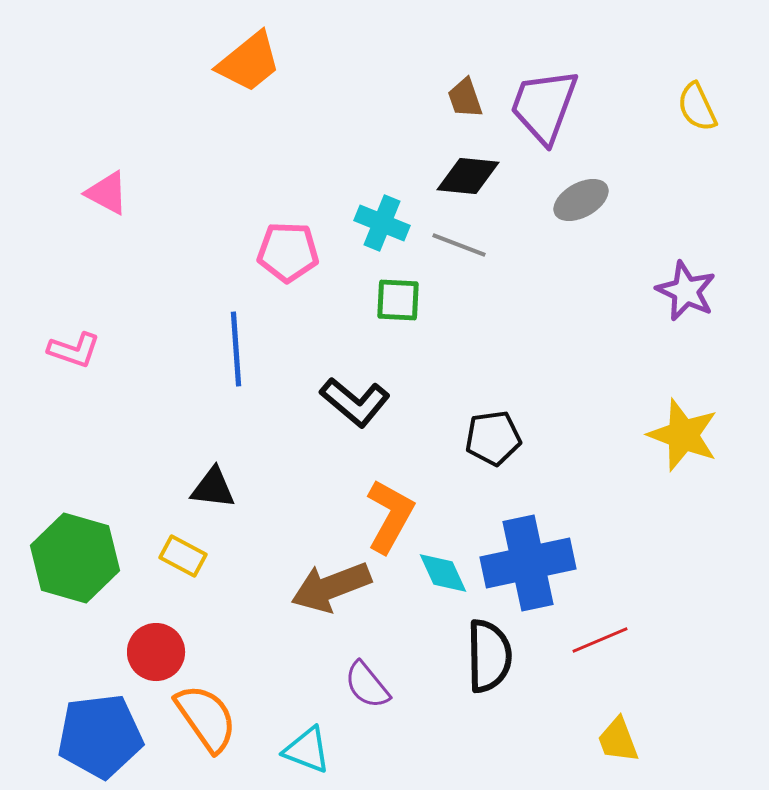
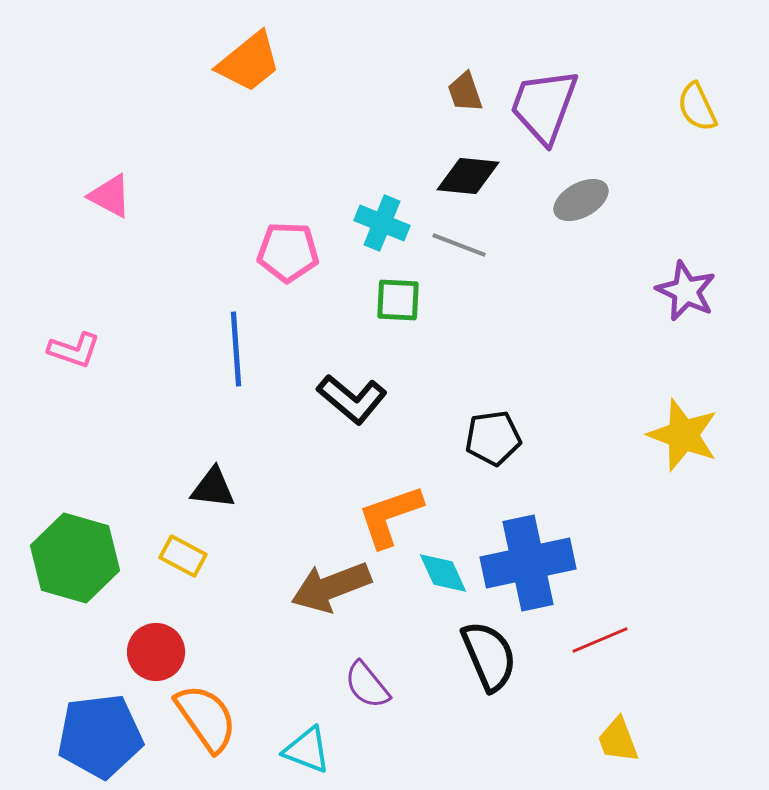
brown trapezoid: moved 6 px up
pink triangle: moved 3 px right, 3 px down
black L-shape: moved 3 px left, 3 px up
orange L-shape: rotated 138 degrees counterclockwise
black semicircle: rotated 22 degrees counterclockwise
